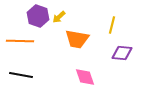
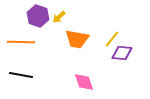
yellow line: moved 14 px down; rotated 24 degrees clockwise
orange line: moved 1 px right, 1 px down
pink diamond: moved 1 px left, 5 px down
